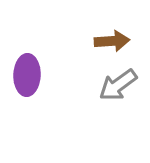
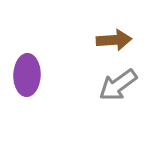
brown arrow: moved 2 px right, 1 px up
